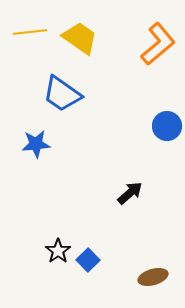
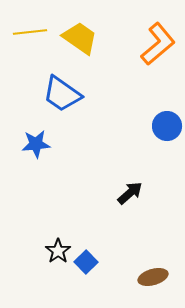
blue square: moved 2 px left, 2 px down
